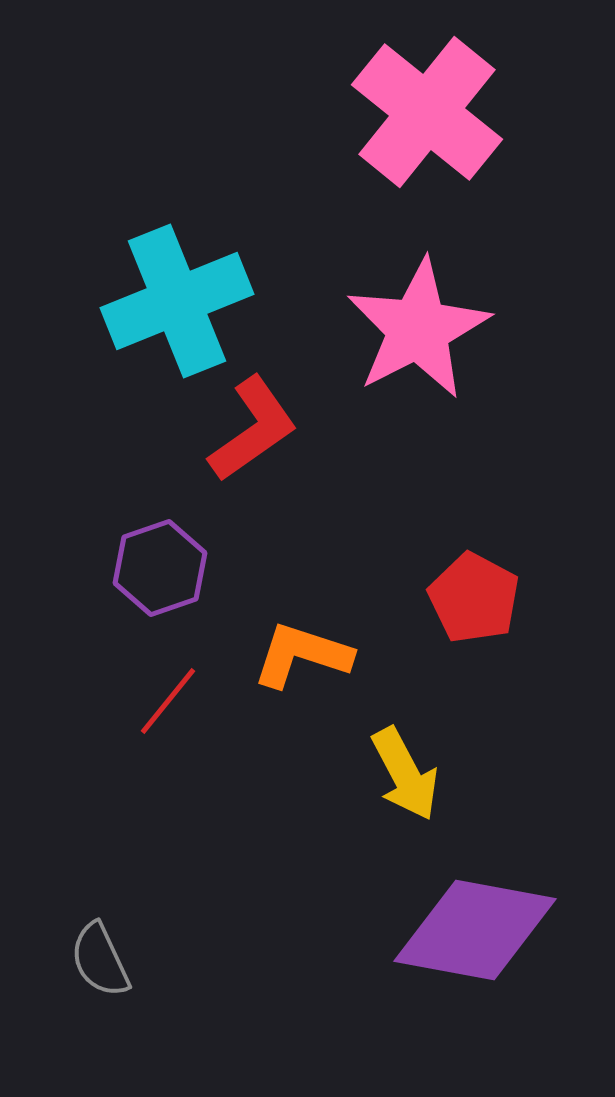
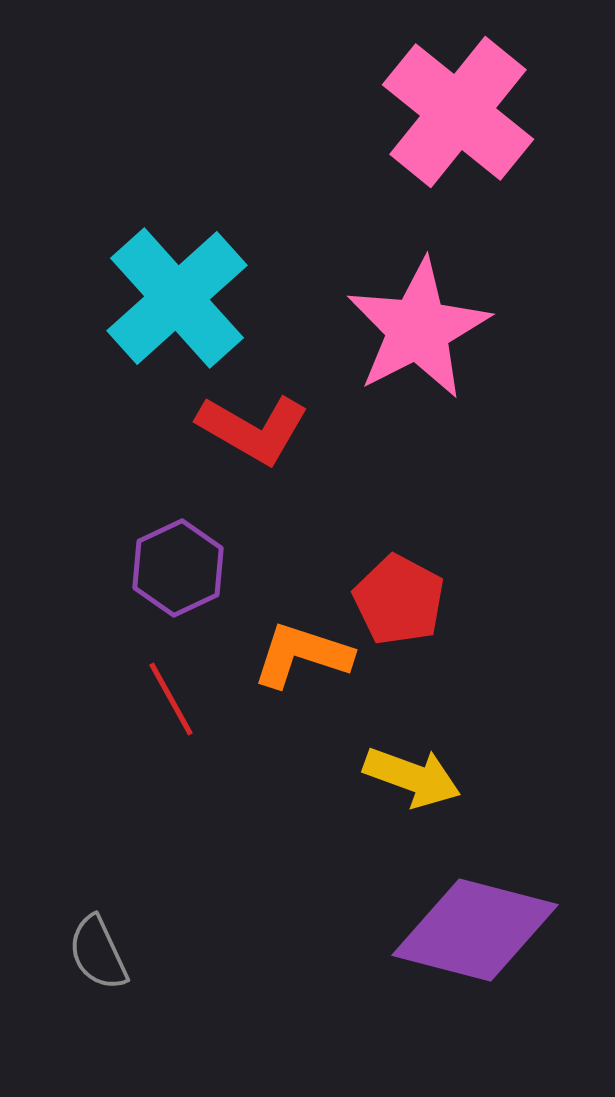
pink cross: moved 31 px right
cyan cross: moved 3 px up; rotated 20 degrees counterclockwise
red L-shape: rotated 65 degrees clockwise
purple hexagon: moved 18 px right; rotated 6 degrees counterclockwise
red pentagon: moved 75 px left, 2 px down
red line: moved 3 px right, 2 px up; rotated 68 degrees counterclockwise
yellow arrow: moved 7 px right, 3 px down; rotated 42 degrees counterclockwise
purple diamond: rotated 4 degrees clockwise
gray semicircle: moved 2 px left, 7 px up
